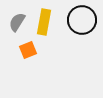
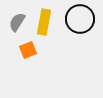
black circle: moved 2 px left, 1 px up
